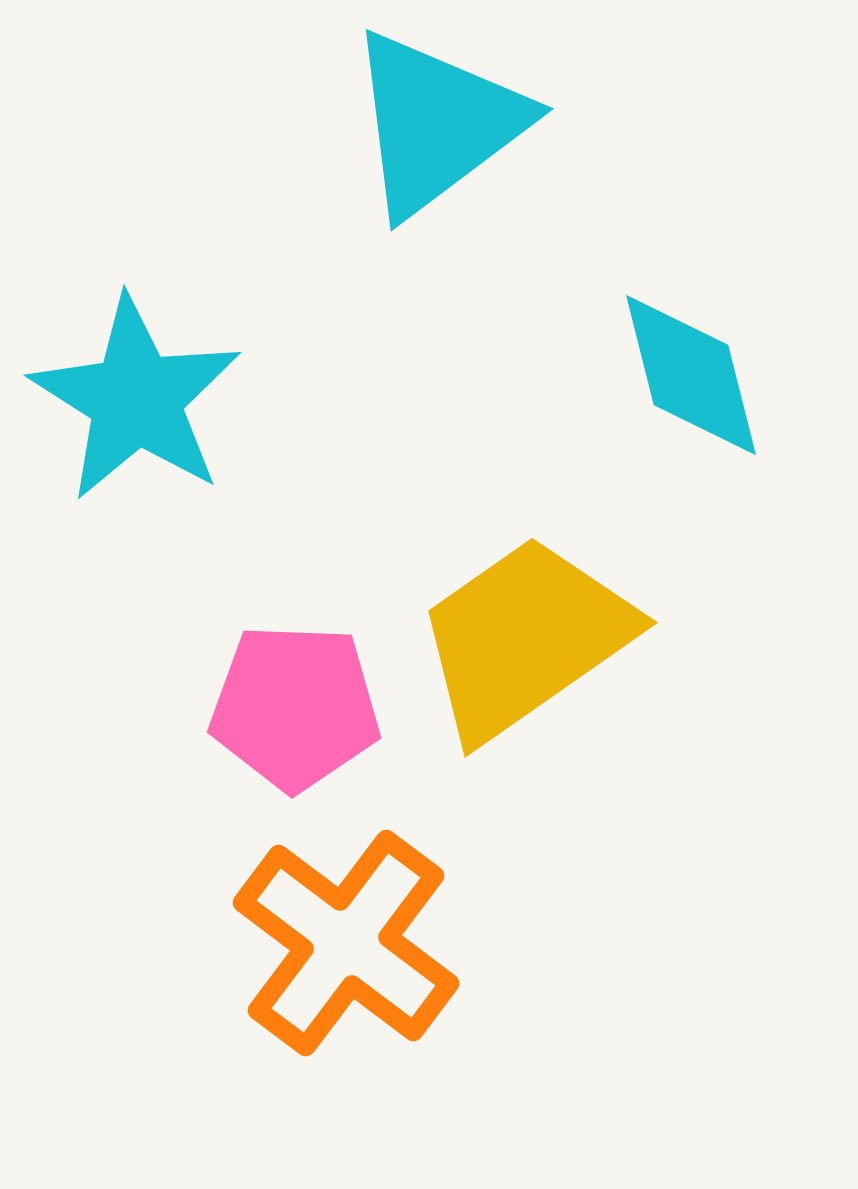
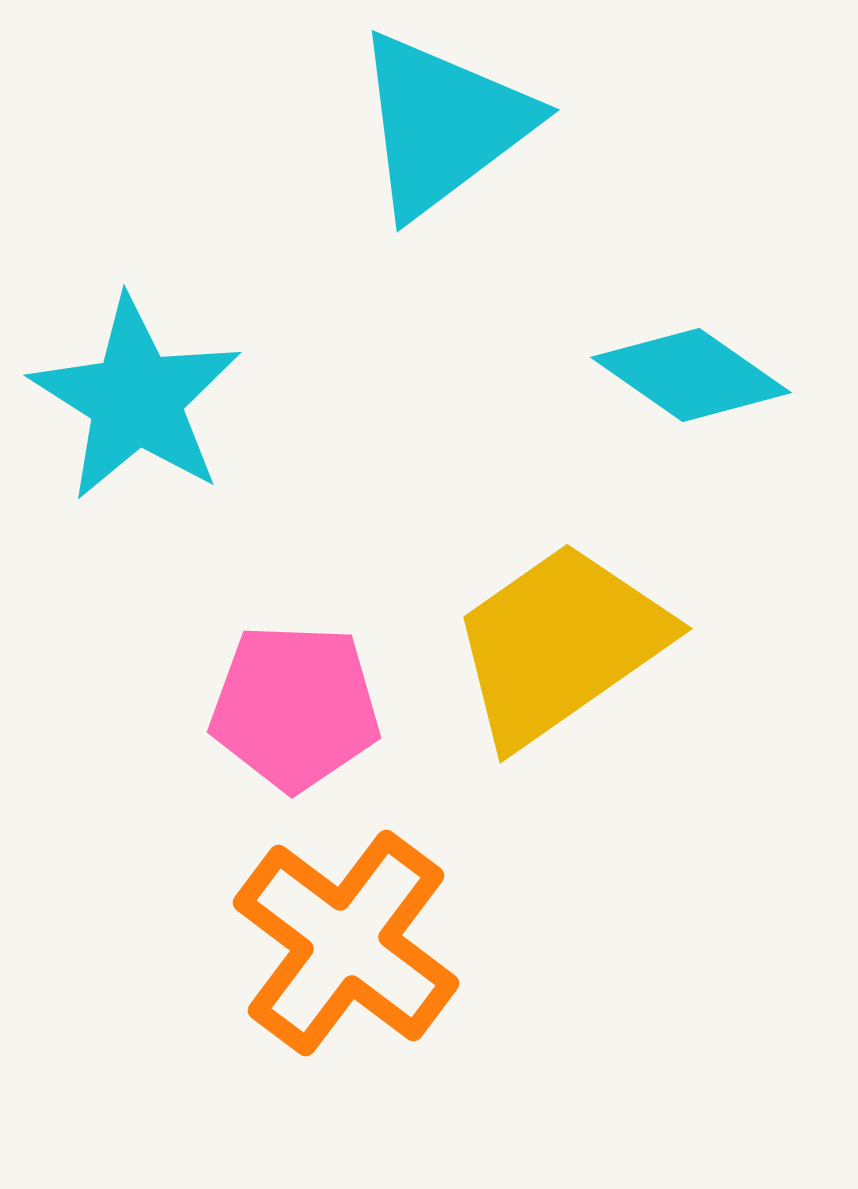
cyan triangle: moved 6 px right, 1 px down
cyan diamond: rotated 41 degrees counterclockwise
yellow trapezoid: moved 35 px right, 6 px down
